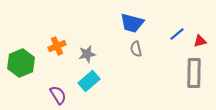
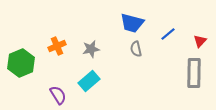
blue line: moved 9 px left
red triangle: rotated 32 degrees counterclockwise
gray star: moved 4 px right, 5 px up
